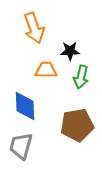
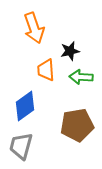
black star: rotated 12 degrees counterclockwise
orange trapezoid: rotated 95 degrees counterclockwise
green arrow: rotated 80 degrees clockwise
blue diamond: rotated 56 degrees clockwise
